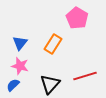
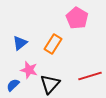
blue triangle: rotated 14 degrees clockwise
pink star: moved 9 px right, 4 px down
red line: moved 5 px right
